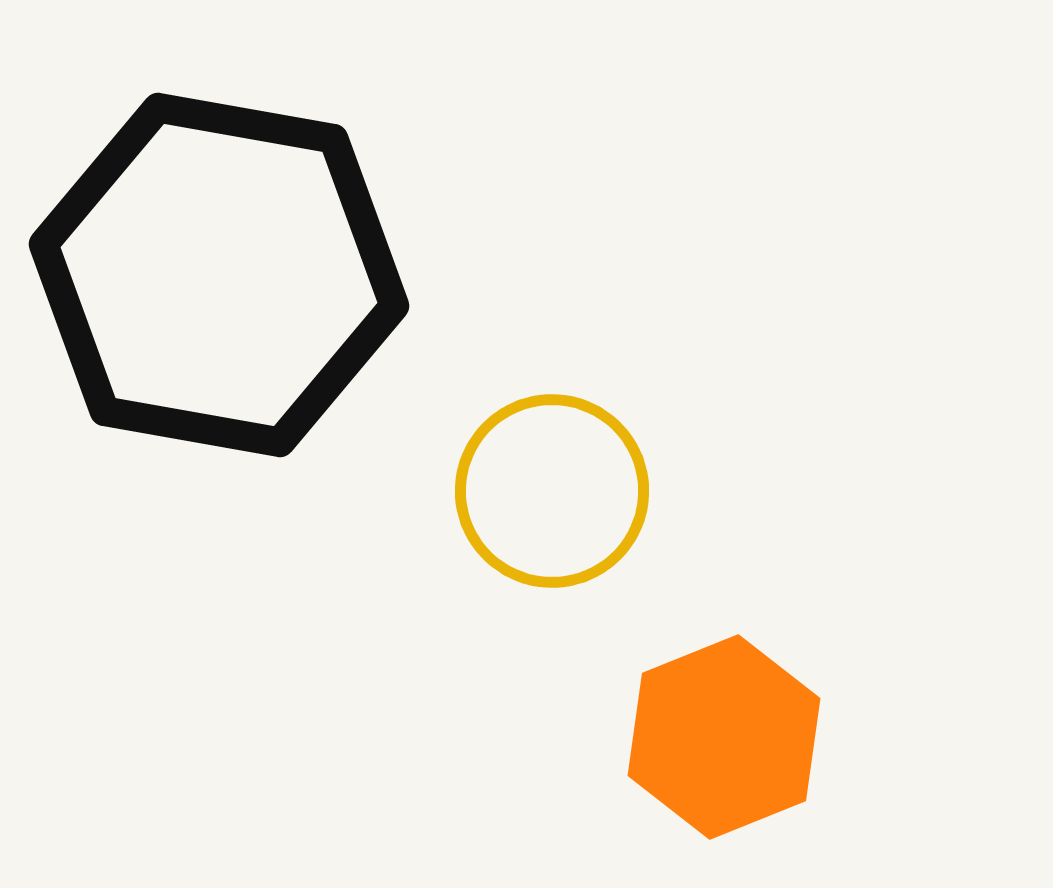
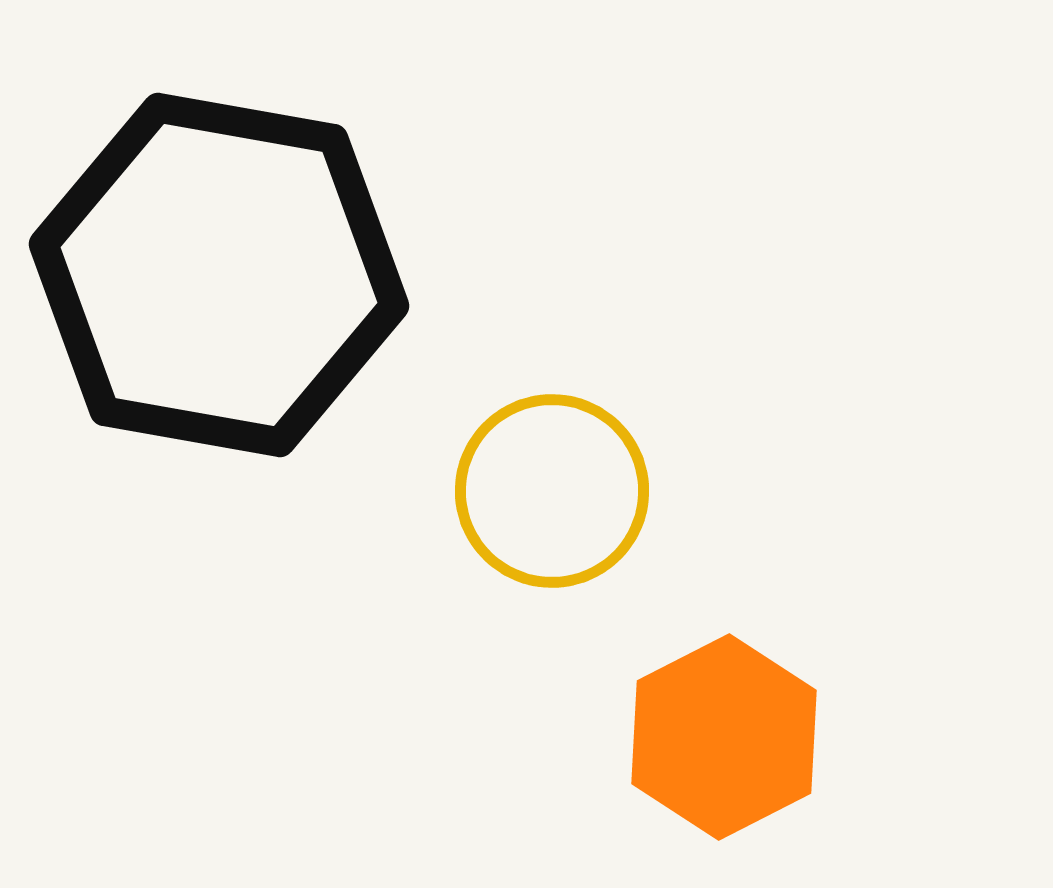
orange hexagon: rotated 5 degrees counterclockwise
